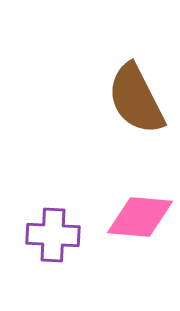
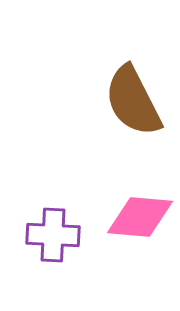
brown semicircle: moved 3 px left, 2 px down
